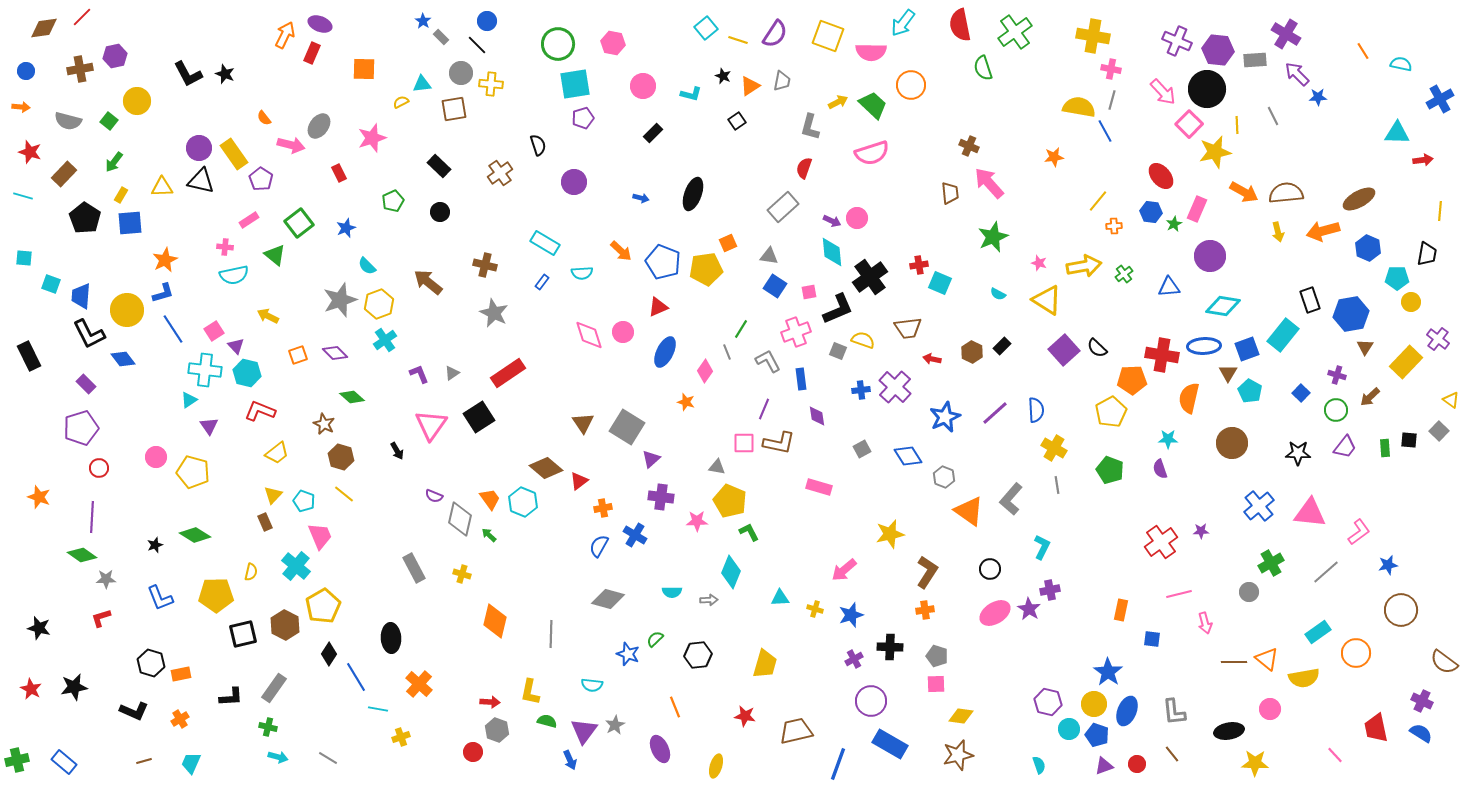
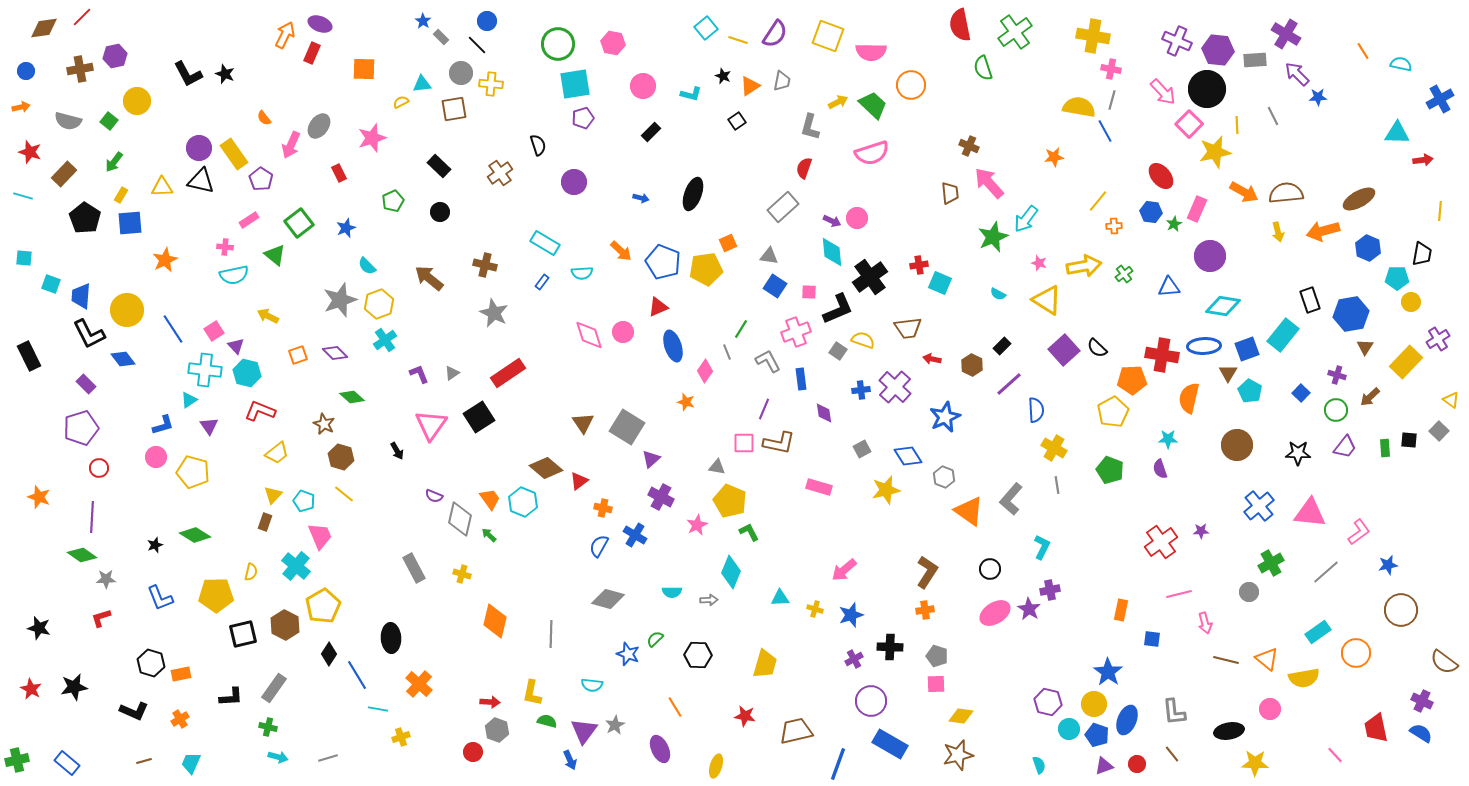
cyan arrow at (903, 23): moved 123 px right, 196 px down
orange arrow at (21, 107): rotated 18 degrees counterclockwise
black rectangle at (653, 133): moved 2 px left, 1 px up
pink arrow at (291, 145): rotated 100 degrees clockwise
black trapezoid at (1427, 254): moved 5 px left
brown arrow at (428, 282): moved 1 px right, 4 px up
pink square at (809, 292): rotated 14 degrees clockwise
blue L-shape at (163, 293): moved 132 px down
purple cross at (1438, 339): rotated 20 degrees clockwise
gray square at (838, 351): rotated 12 degrees clockwise
blue ellipse at (665, 352): moved 8 px right, 6 px up; rotated 44 degrees counterclockwise
brown hexagon at (972, 352): moved 13 px down
yellow pentagon at (1111, 412): moved 2 px right
purple line at (995, 413): moved 14 px right, 29 px up
purple diamond at (817, 416): moved 7 px right, 3 px up
brown circle at (1232, 443): moved 5 px right, 2 px down
purple cross at (661, 497): rotated 20 degrees clockwise
orange cross at (603, 508): rotated 24 degrees clockwise
pink star at (697, 521): moved 4 px down; rotated 25 degrees counterclockwise
brown rectangle at (265, 522): rotated 42 degrees clockwise
yellow star at (890, 534): moved 4 px left, 44 px up
black hexagon at (698, 655): rotated 8 degrees clockwise
brown line at (1234, 662): moved 8 px left, 2 px up; rotated 15 degrees clockwise
blue line at (356, 677): moved 1 px right, 2 px up
yellow L-shape at (530, 692): moved 2 px right, 1 px down
orange line at (675, 707): rotated 10 degrees counterclockwise
blue ellipse at (1127, 711): moved 9 px down
gray line at (328, 758): rotated 48 degrees counterclockwise
blue rectangle at (64, 762): moved 3 px right, 1 px down
